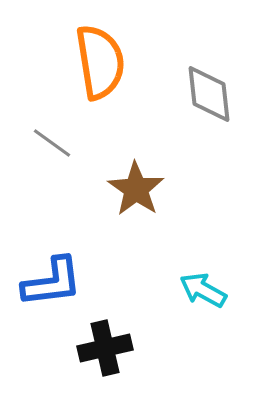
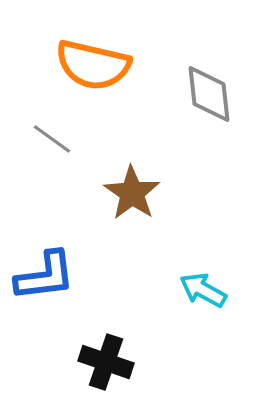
orange semicircle: moved 7 px left, 3 px down; rotated 112 degrees clockwise
gray line: moved 4 px up
brown star: moved 4 px left, 4 px down
blue L-shape: moved 7 px left, 6 px up
black cross: moved 1 px right, 14 px down; rotated 32 degrees clockwise
